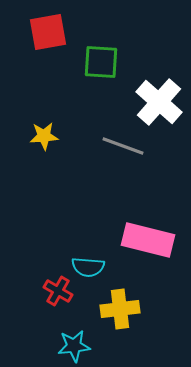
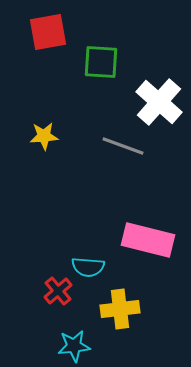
red cross: rotated 20 degrees clockwise
